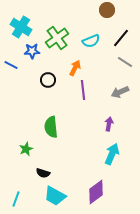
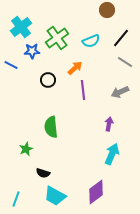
cyan cross: rotated 20 degrees clockwise
orange arrow: rotated 21 degrees clockwise
